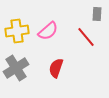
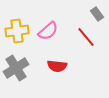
gray rectangle: rotated 40 degrees counterclockwise
red semicircle: moved 1 px right, 2 px up; rotated 102 degrees counterclockwise
